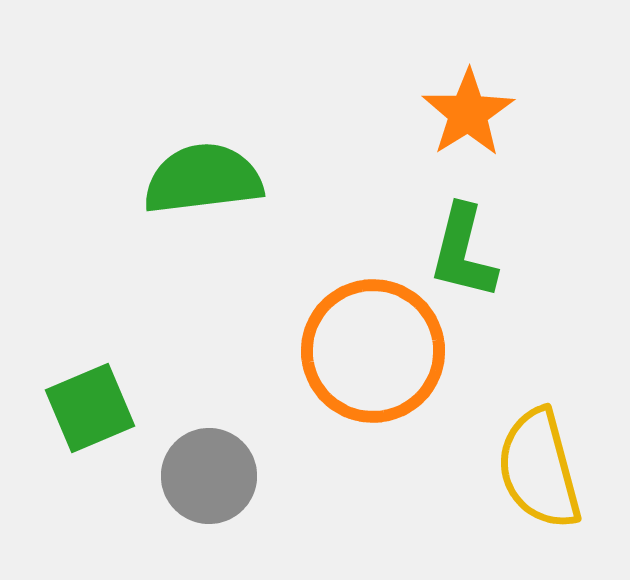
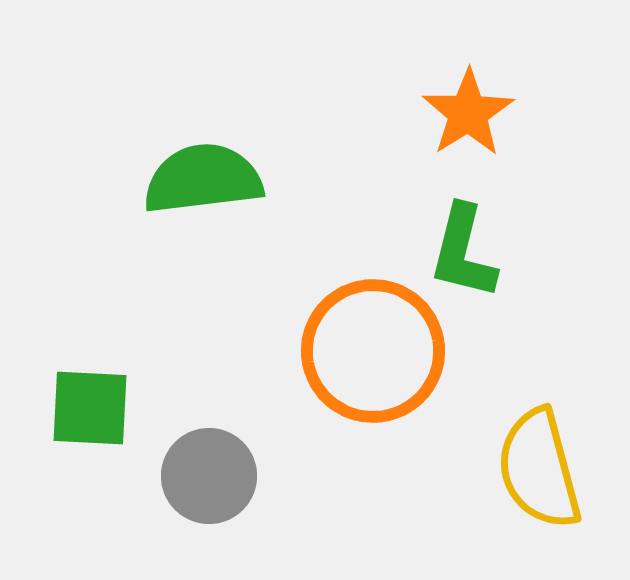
green square: rotated 26 degrees clockwise
